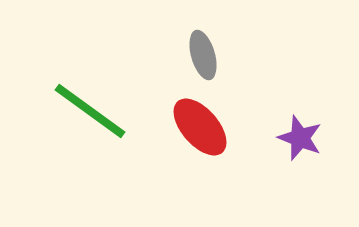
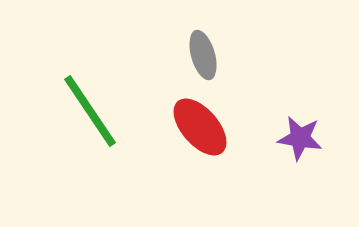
green line: rotated 20 degrees clockwise
purple star: rotated 12 degrees counterclockwise
